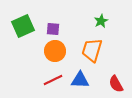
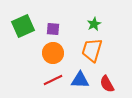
green star: moved 7 px left, 3 px down
orange circle: moved 2 px left, 2 px down
red semicircle: moved 9 px left
